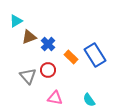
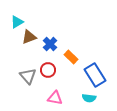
cyan triangle: moved 1 px right, 1 px down
blue cross: moved 2 px right
blue rectangle: moved 20 px down
cyan semicircle: moved 2 px up; rotated 48 degrees counterclockwise
